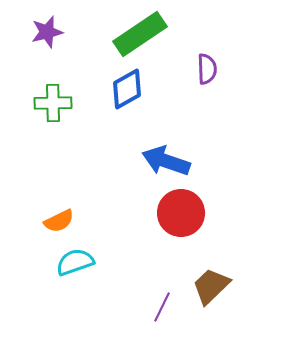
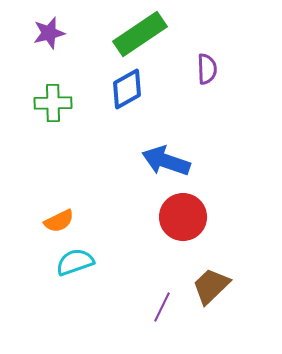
purple star: moved 2 px right, 1 px down
red circle: moved 2 px right, 4 px down
